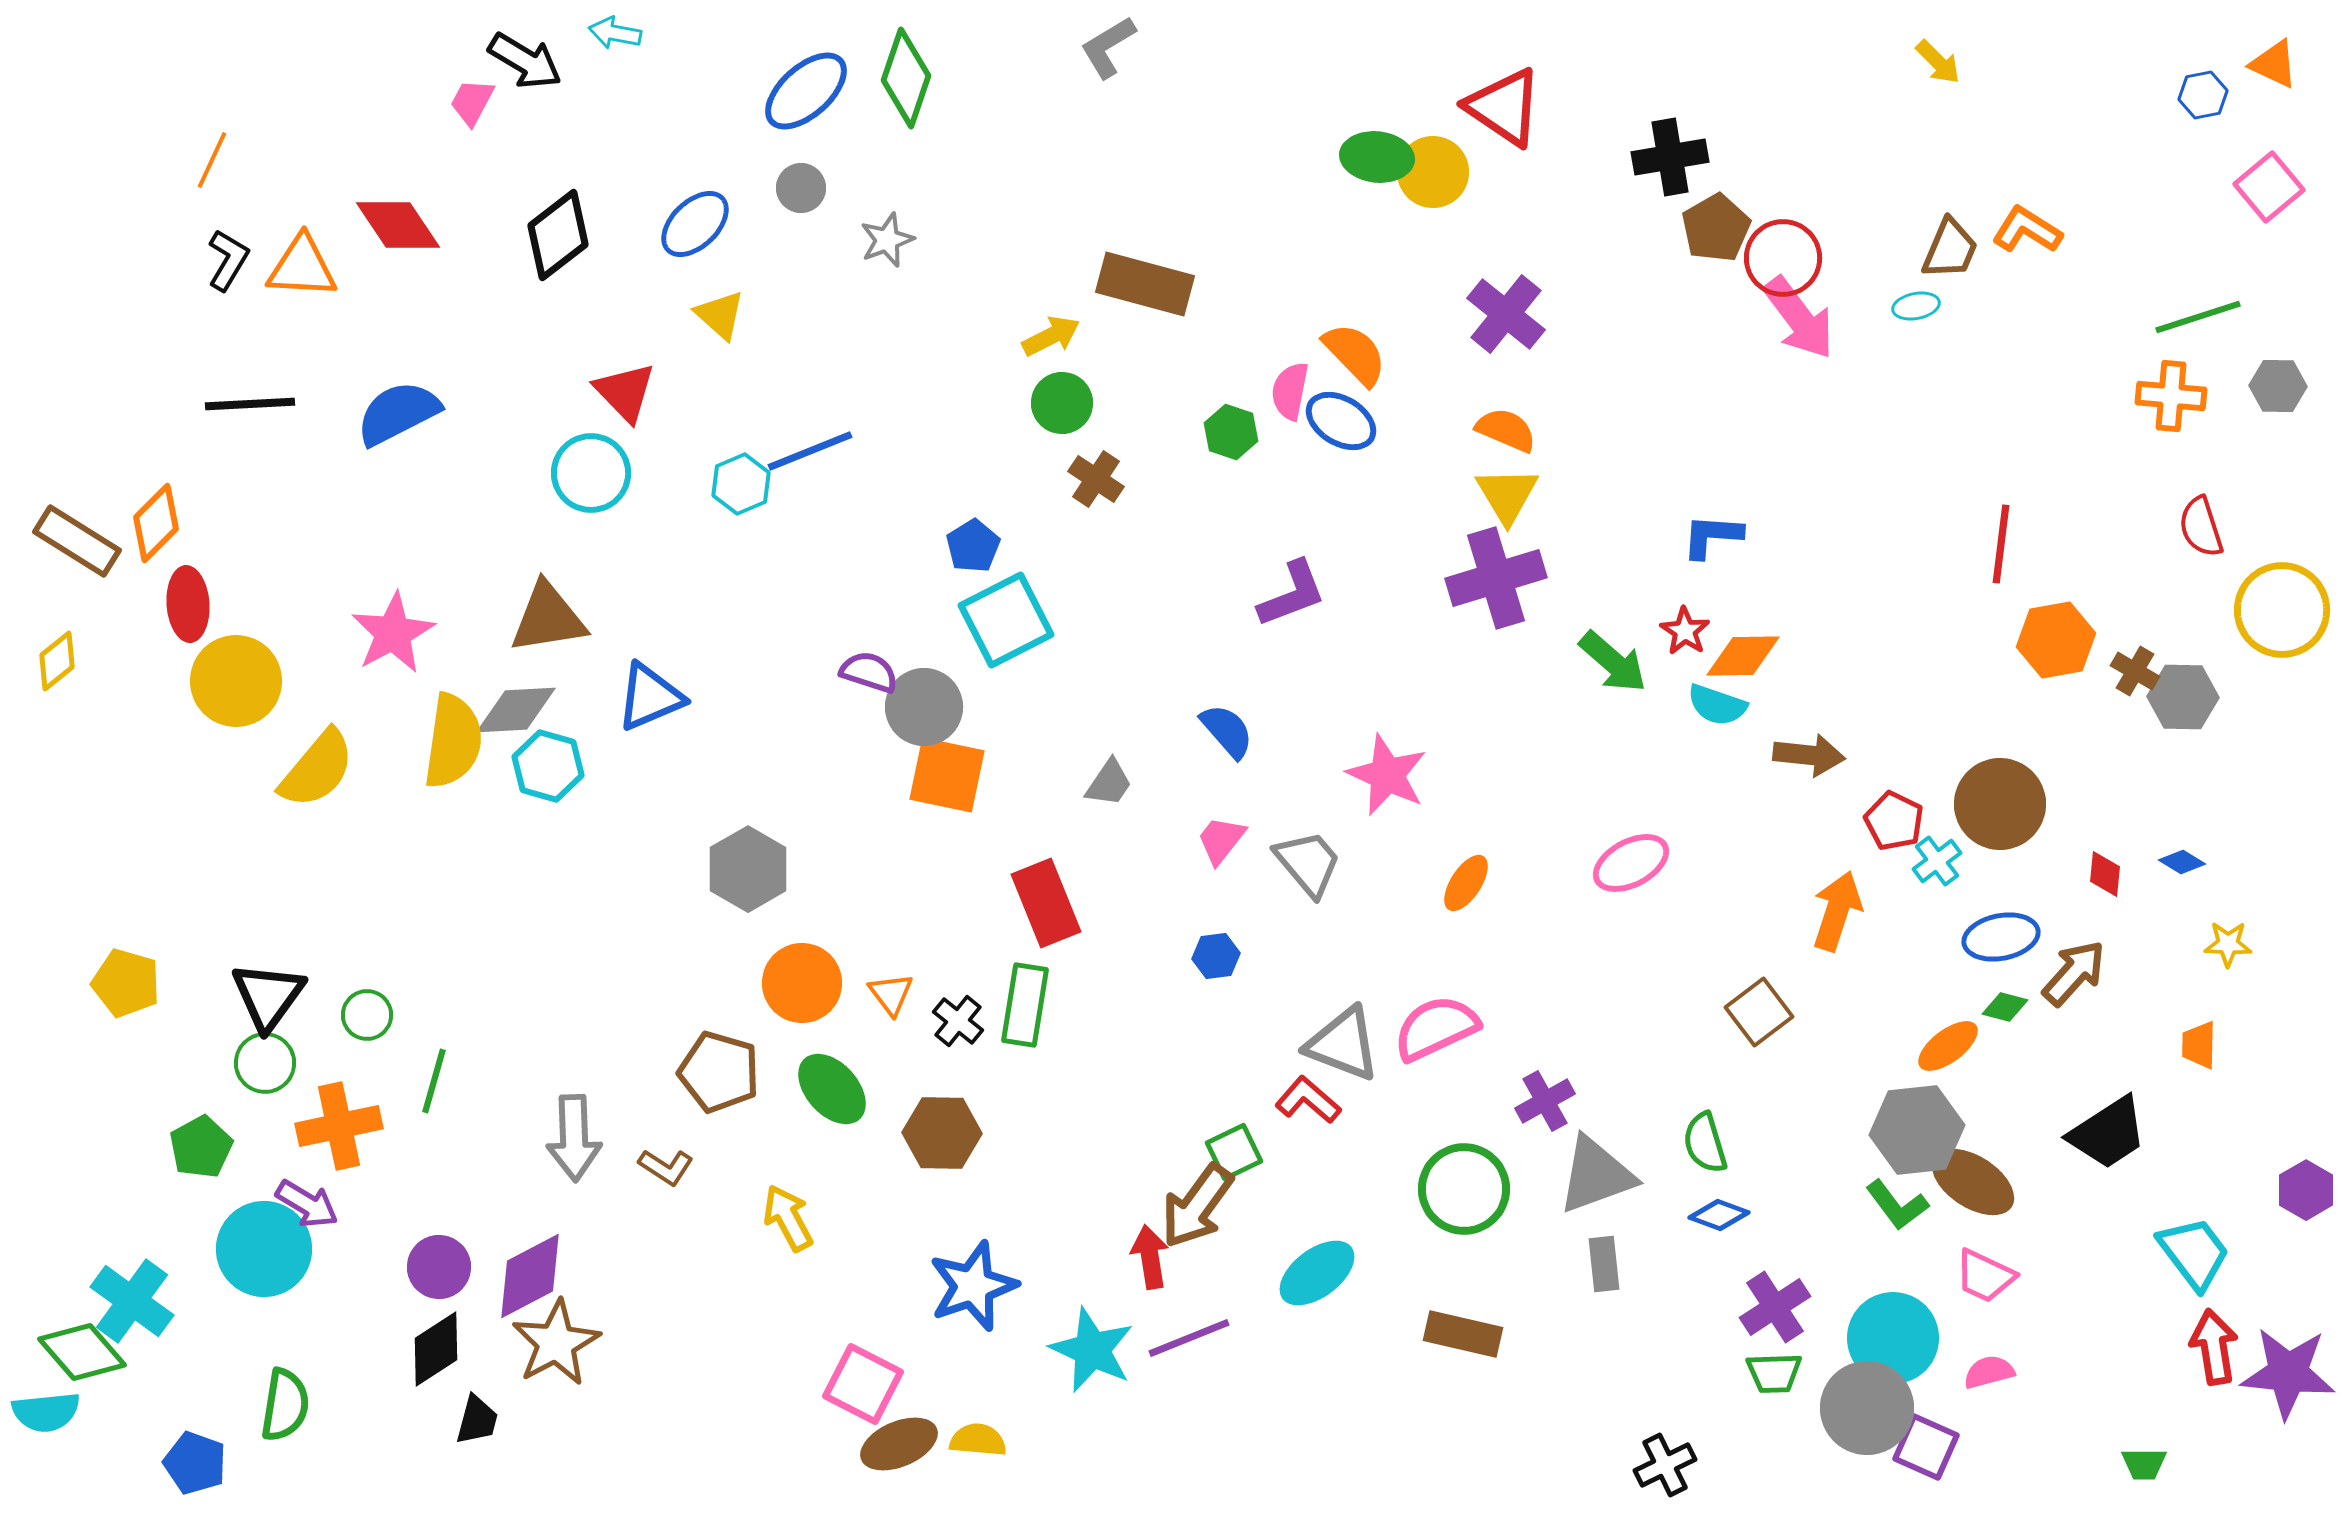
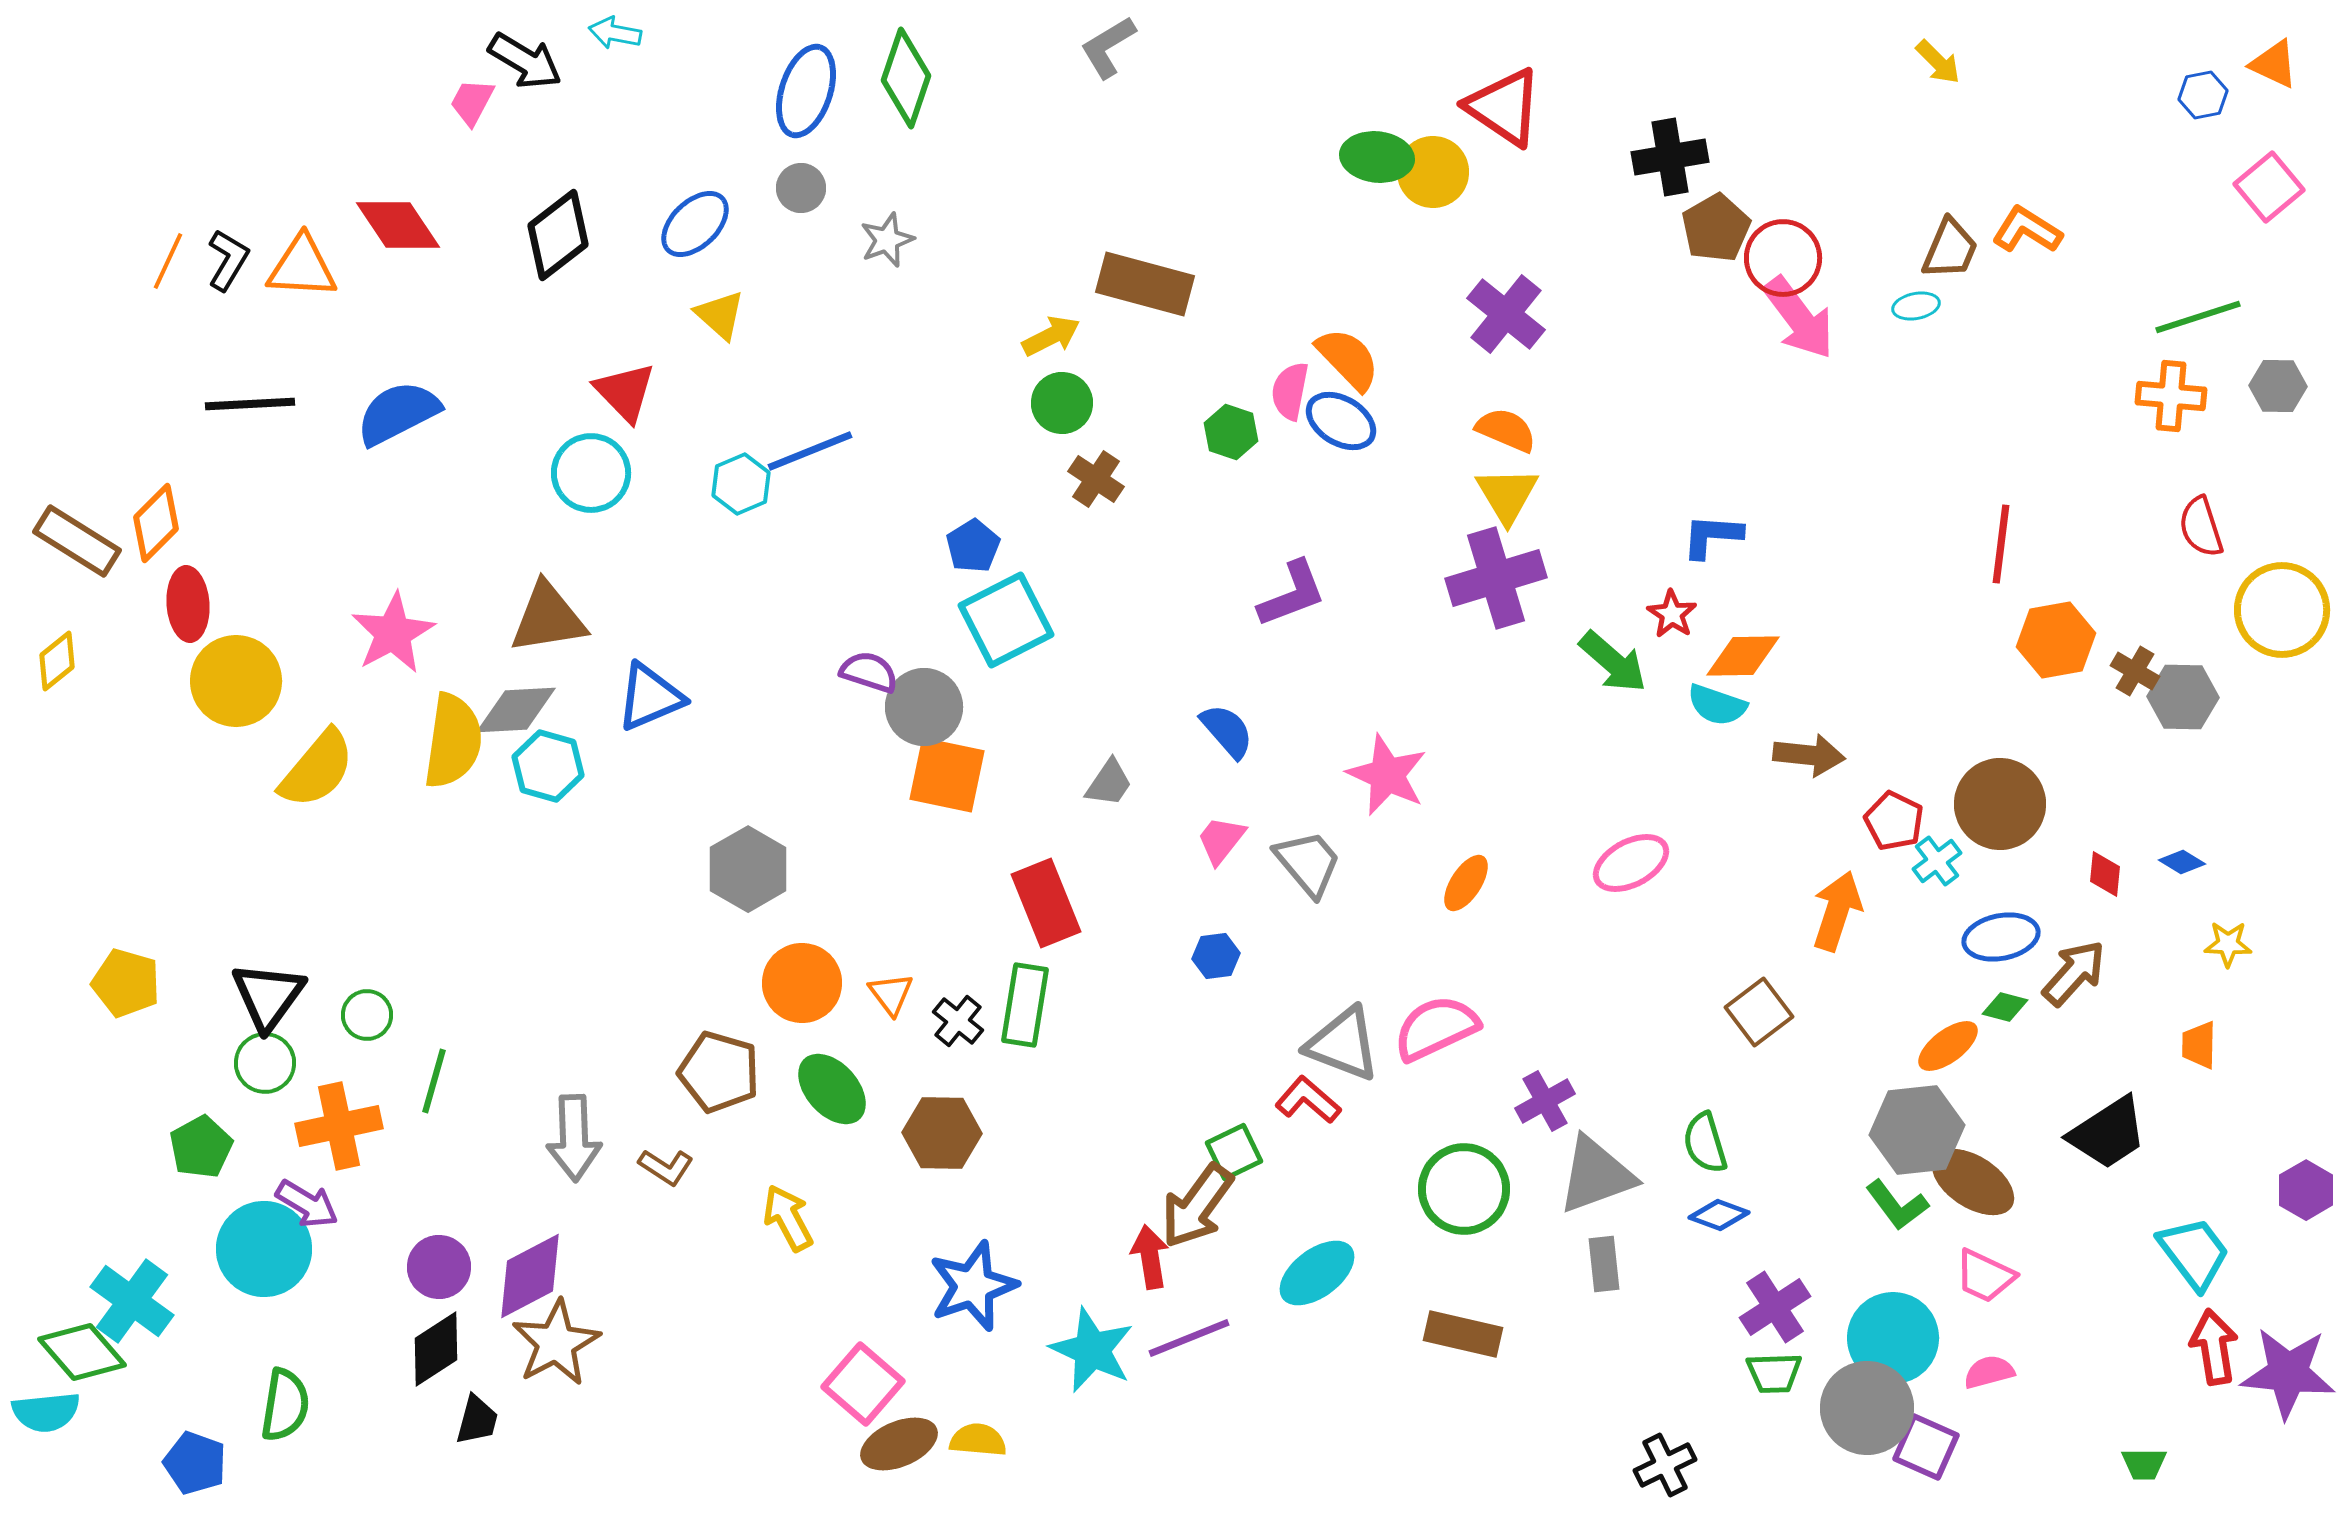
blue ellipse at (806, 91): rotated 30 degrees counterclockwise
orange line at (212, 160): moved 44 px left, 101 px down
orange semicircle at (1355, 354): moved 7 px left, 5 px down
red star at (1685, 631): moved 13 px left, 17 px up
pink square at (863, 1384): rotated 14 degrees clockwise
